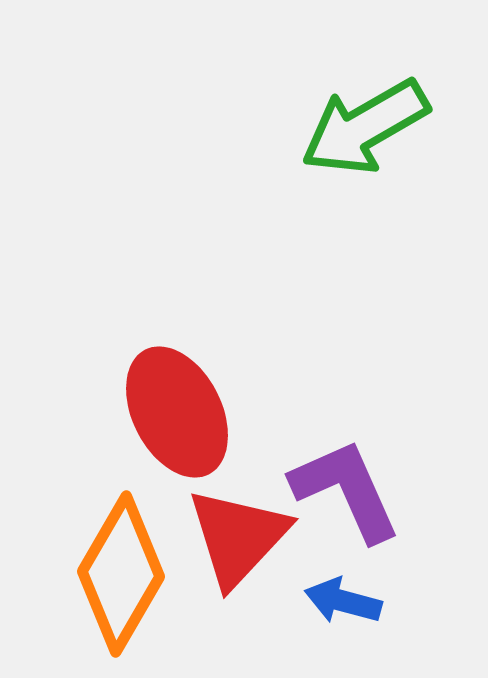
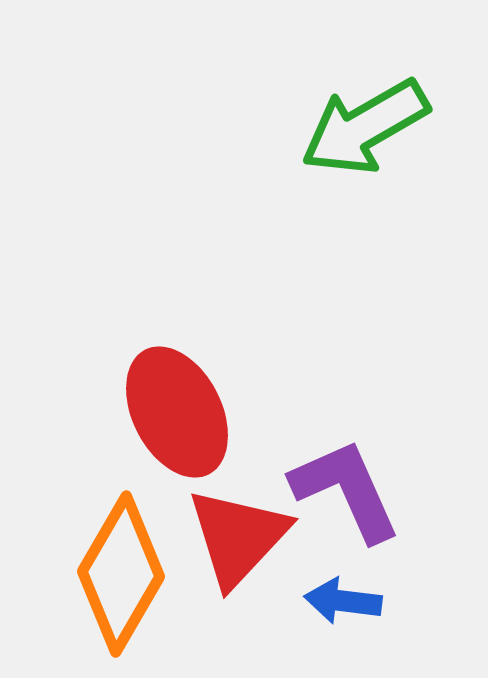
blue arrow: rotated 8 degrees counterclockwise
